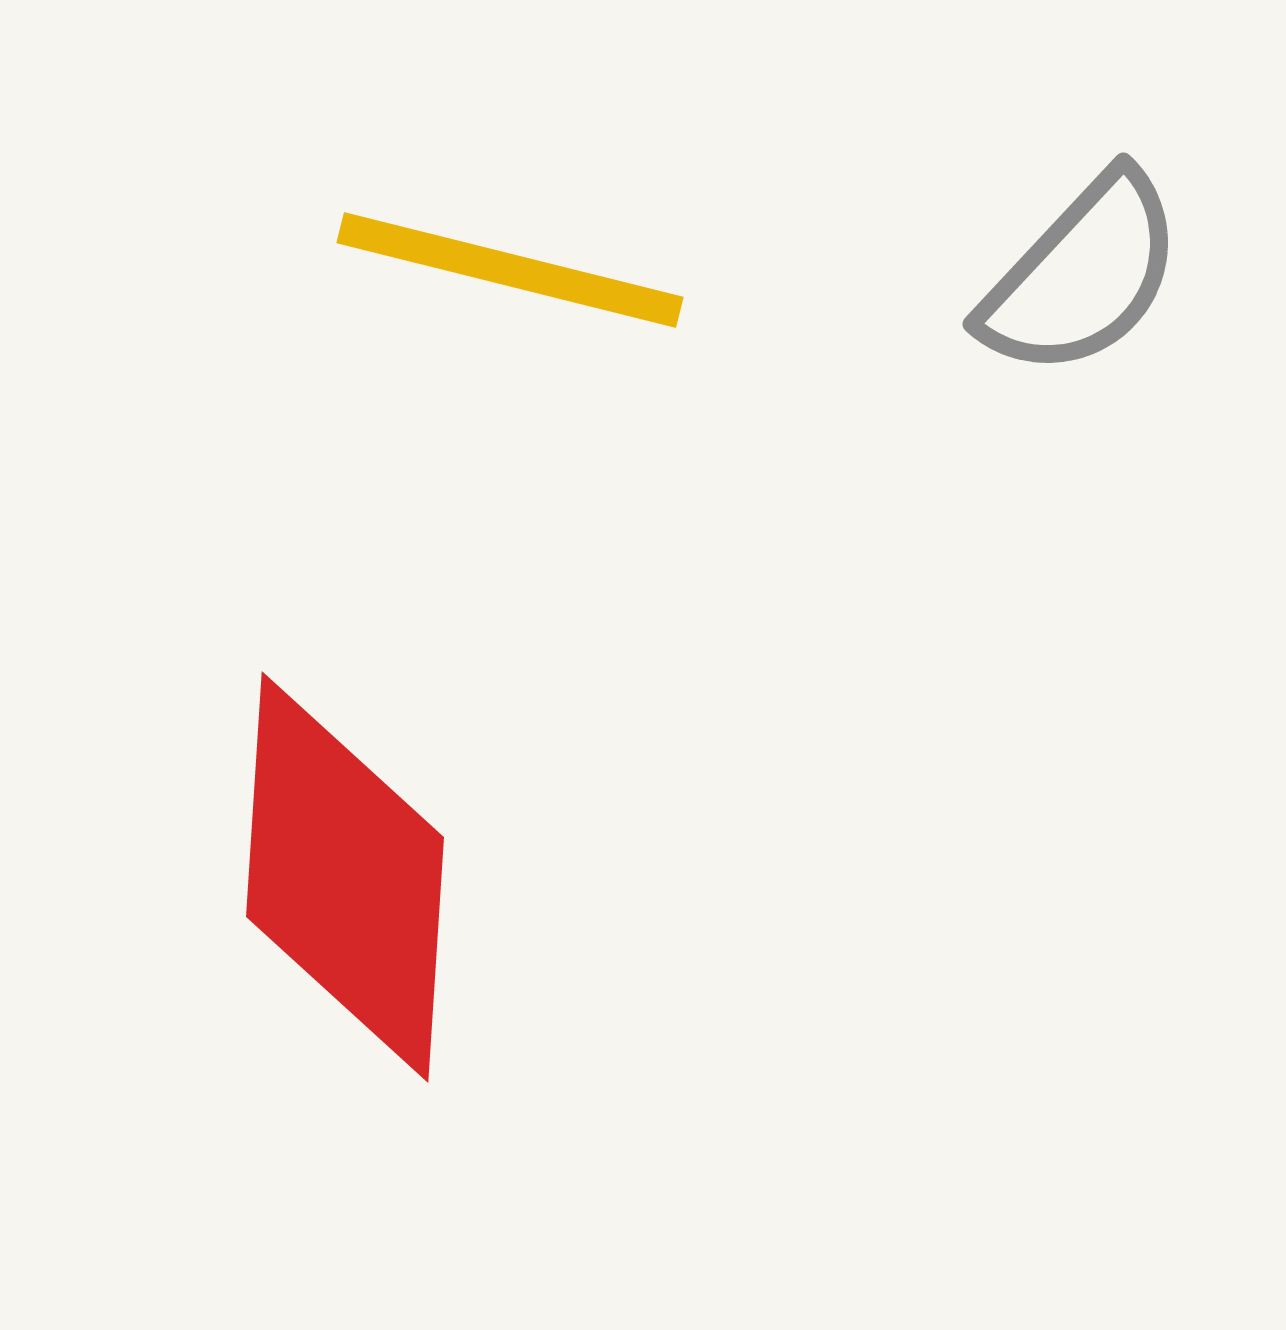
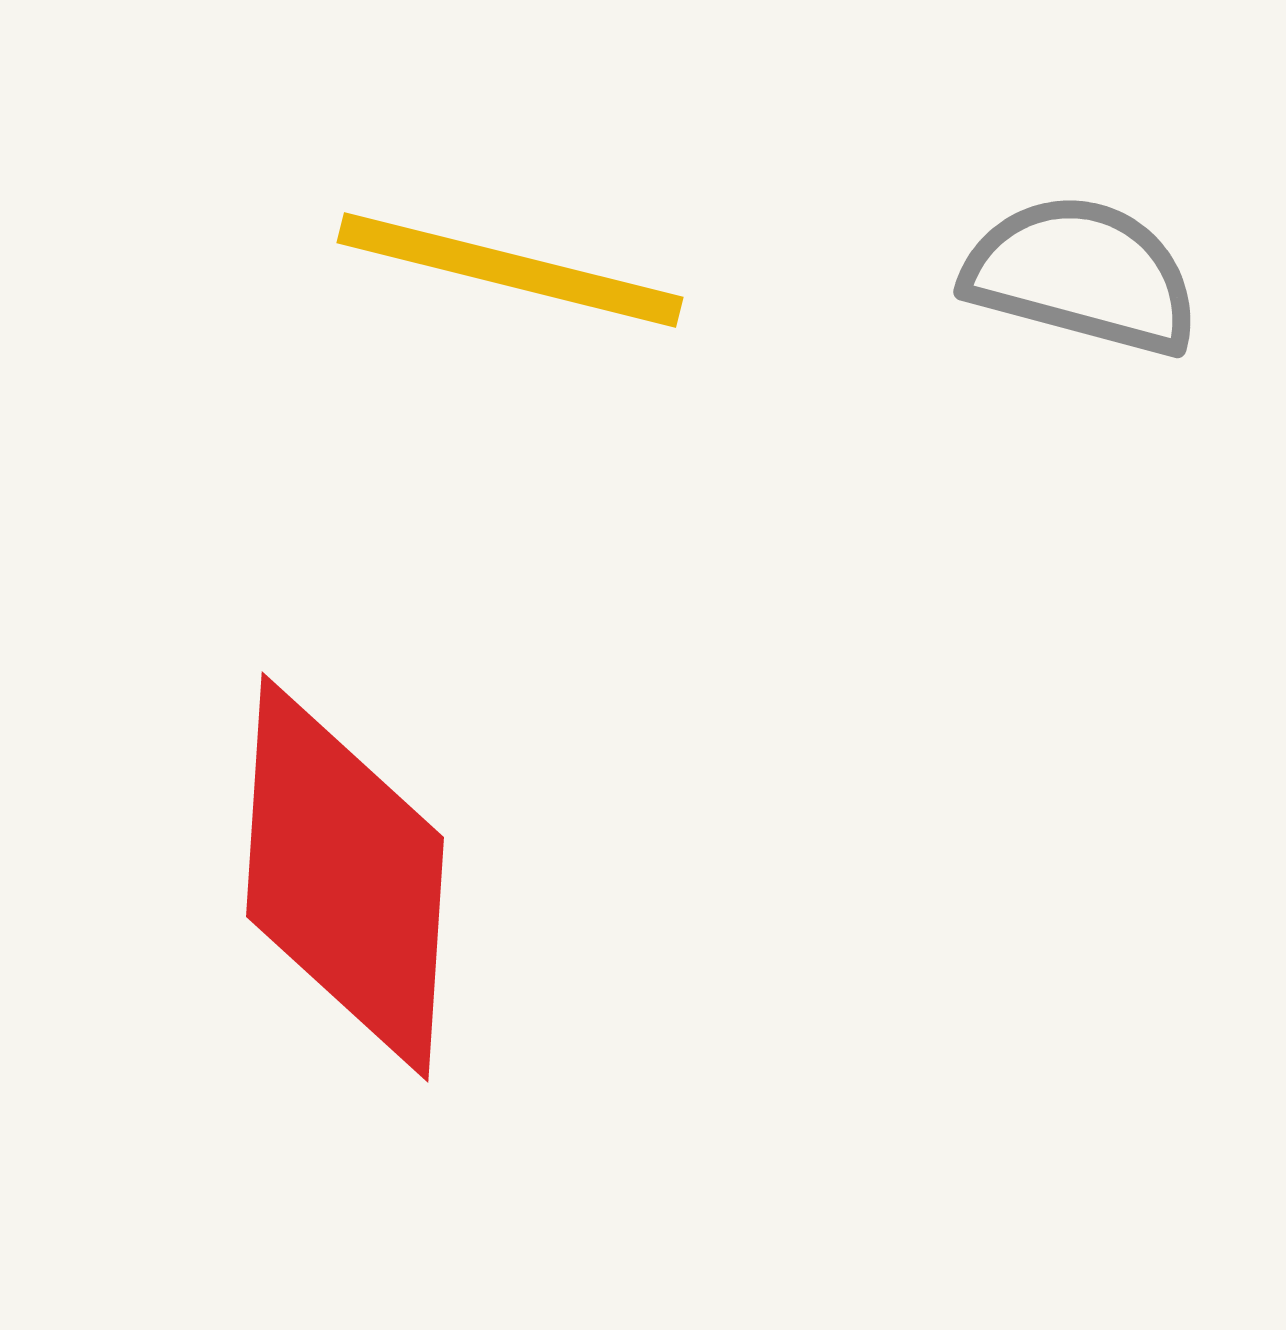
gray semicircle: rotated 118 degrees counterclockwise
